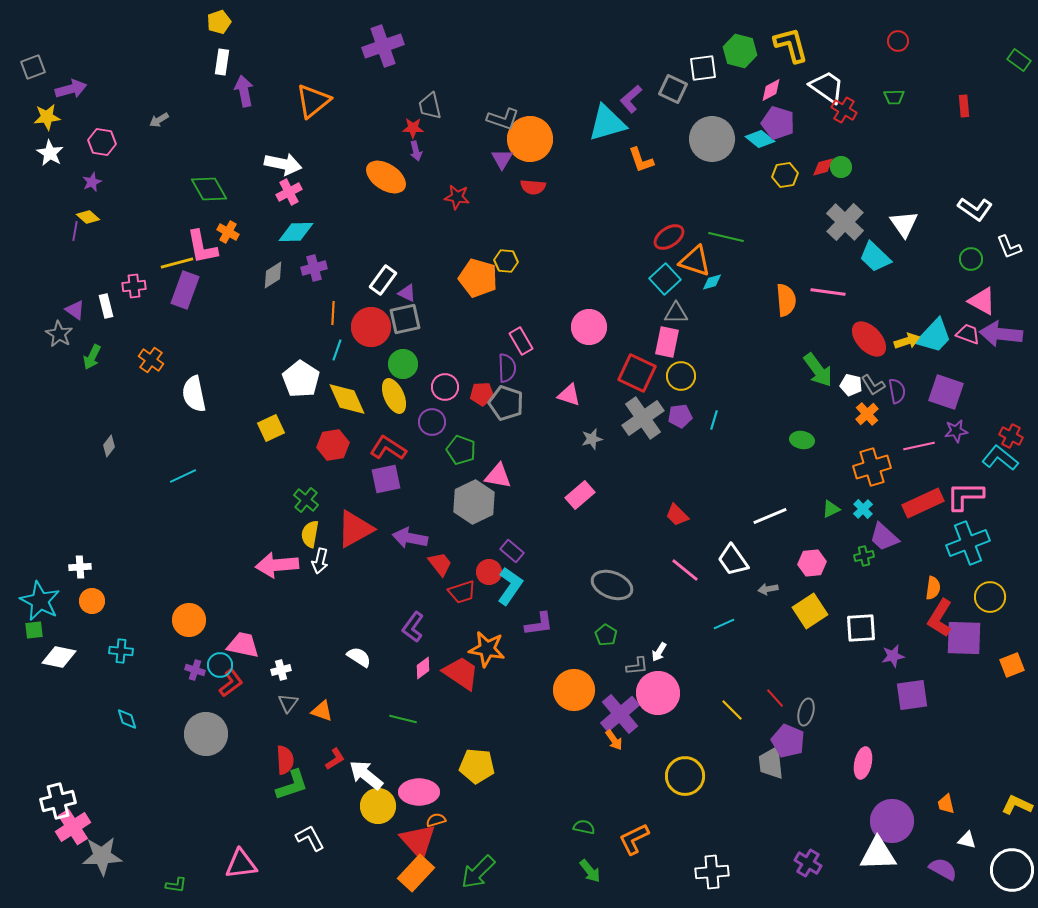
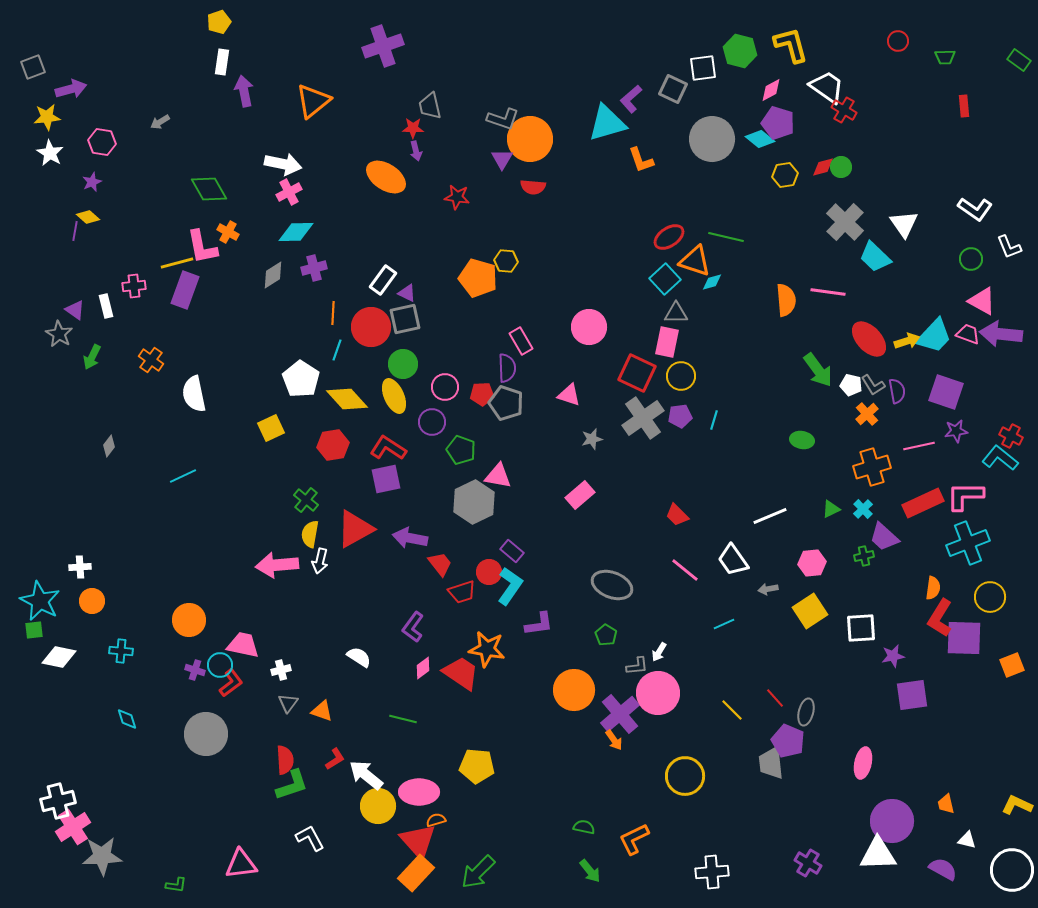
green trapezoid at (894, 97): moved 51 px right, 40 px up
gray arrow at (159, 120): moved 1 px right, 2 px down
yellow diamond at (347, 399): rotated 18 degrees counterclockwise
